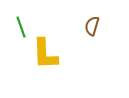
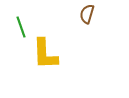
brown semicircle: moved 5 px left, 12 px up
